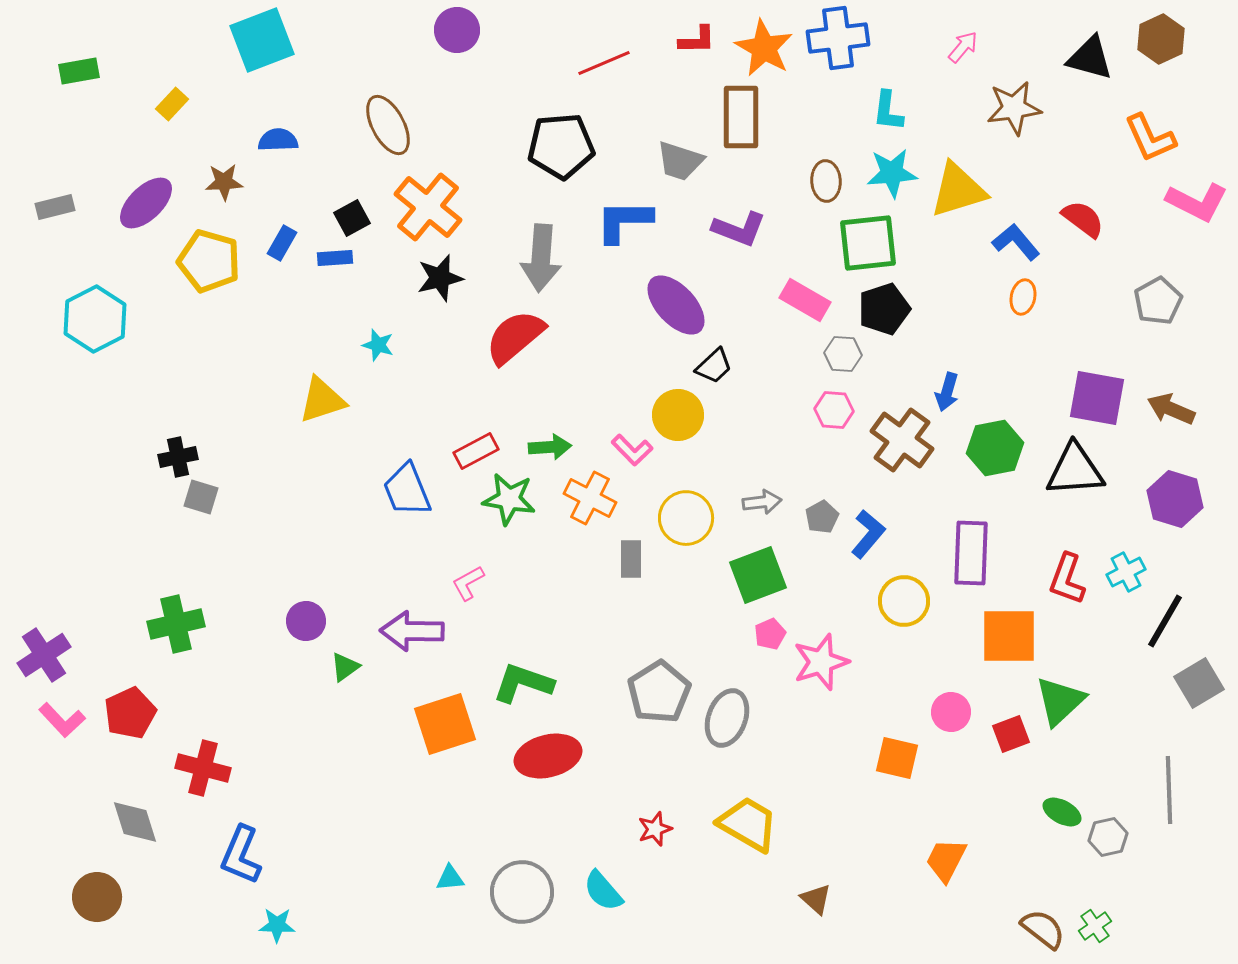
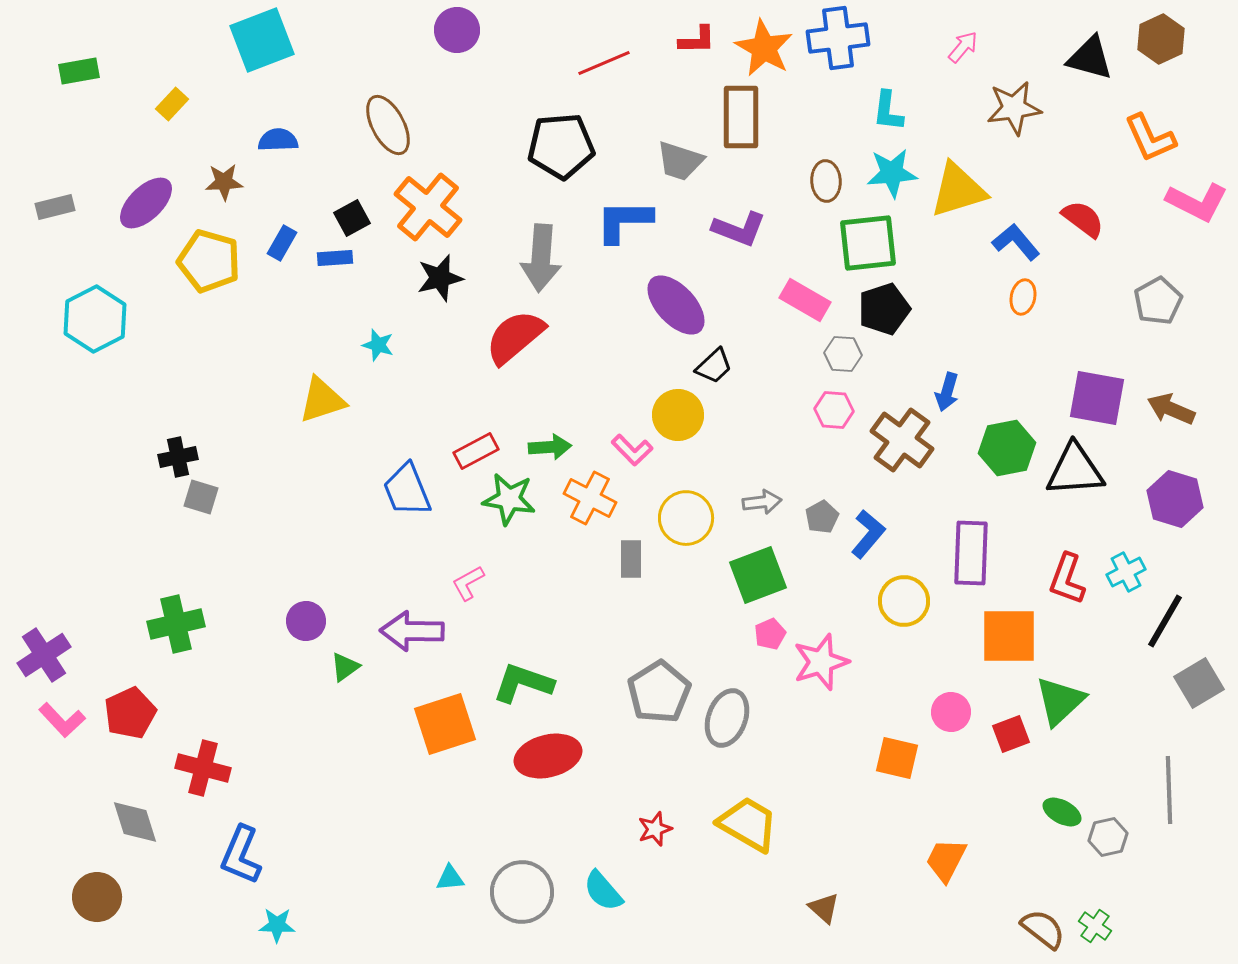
green hexagon at (995, 448): moved 12 px right
brown triangle at (816, 899): moved 8 px right, 9 px down
green cross at (1095, 926): rotated 20 degrees counterclockwise
